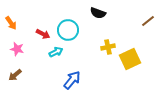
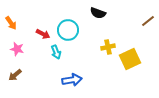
cyan arrow: rotated 96 degrees clockwise
blue arrow: rotated 42 degrees clockwise
